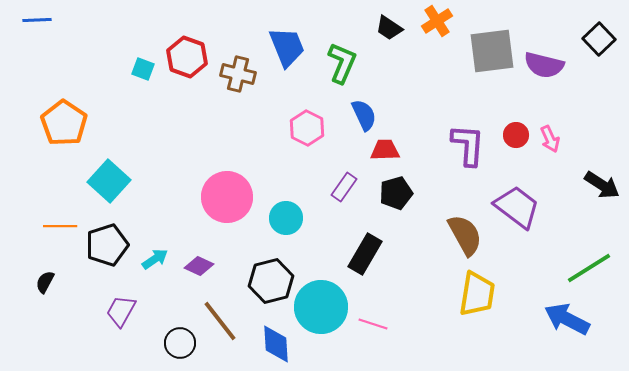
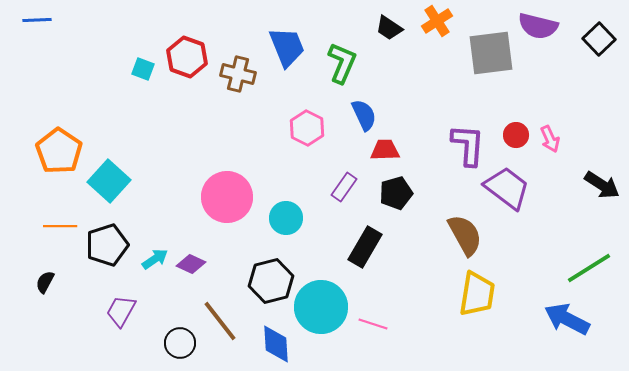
gray square at (492, 51): moved 1 px left, 2 px down
purple semicircle at (544, 65): moved 6 px left, 39 px up
orange pentagon at (64, 123): moved 5 px left, 28 px down
purple trapezoid at (517, 207): moved 10 px left, 19 px up
black rectangle at (365, 254): moved 7 px up
purple diamond at (199, 266): moved 8 px left, 2 px up
